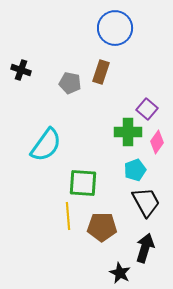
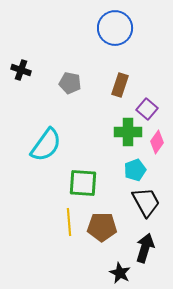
brown rectangle: moved 19 px right, 13 px down
yellow line: moved 1 px right, 6 px down
